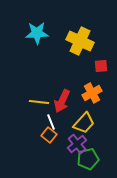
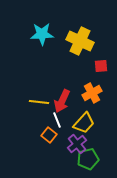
cyan star: moved 5 px right, 1 px down
white line: moved 6 px right, 2 px up
